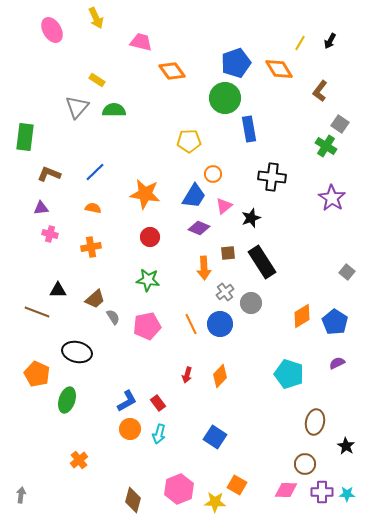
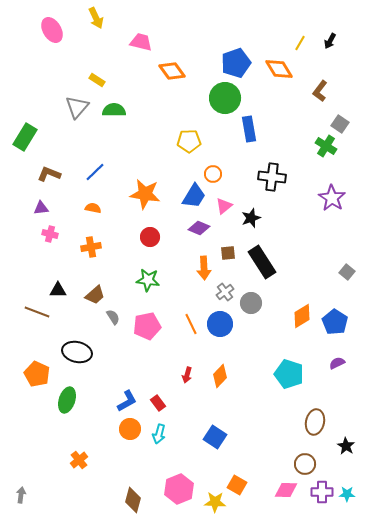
green rectangle at (25, 137): rotated 24 degrees clockwise
brown trapezoid at (95, 299): moved 4 px up
